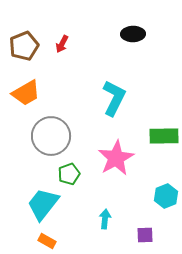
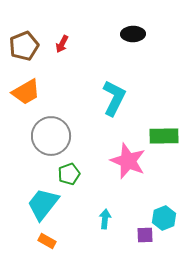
orange trapezoid: moved 1 px up
pink star: moved 12 px right, 3 px down; rotated 21 degrees counterclockwise
cyan hexagon: moved 2 px left, 22 px down
